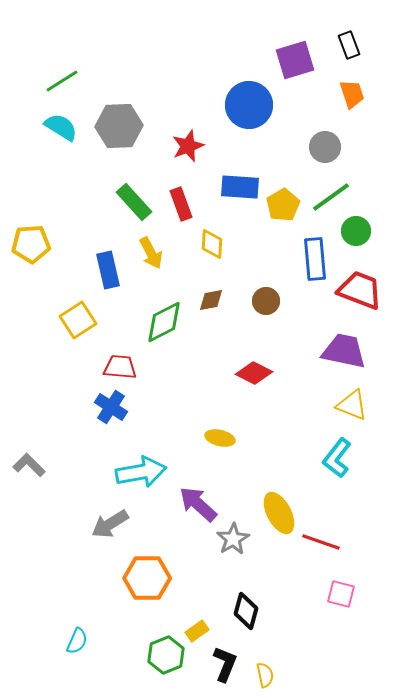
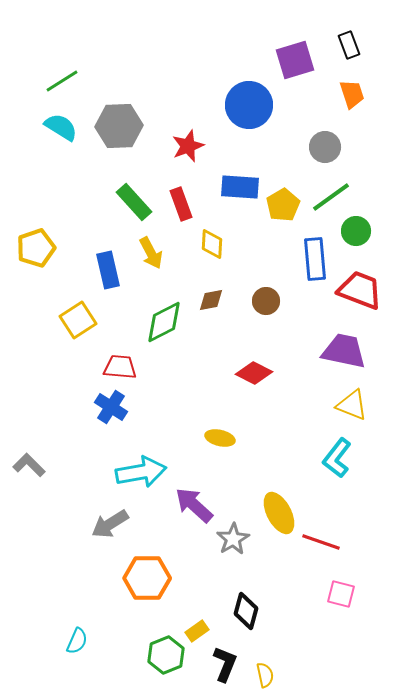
yellow pentagon at (31, 244): moved 5 px right, 4 px down; rotated 15 degrees counterclockwise
purple arrow at (198, 504): moved 4 px left, 1 px down
